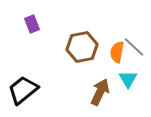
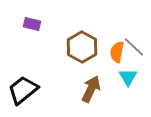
purple rectangle: rotated 54 degrees counterclockwise
brown hexagon: rotated 20 degrees counterclockwise
cyan triangle: moved 2 px up
brown arrow: moved 9 px left, 3 px up
